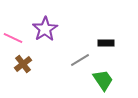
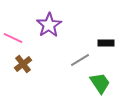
purple star: moved 4 px right, 4 px up
green trapezoid: moved 3 px left, 3 px down
